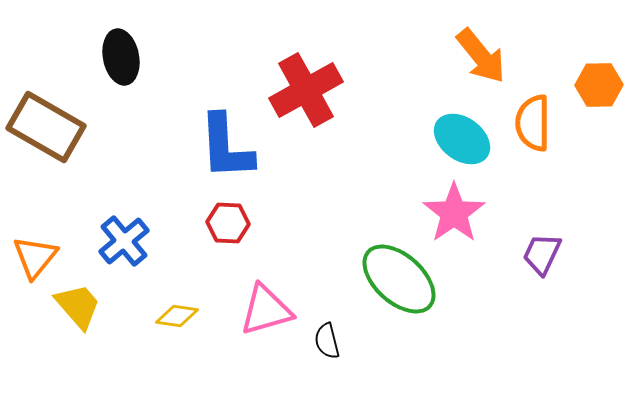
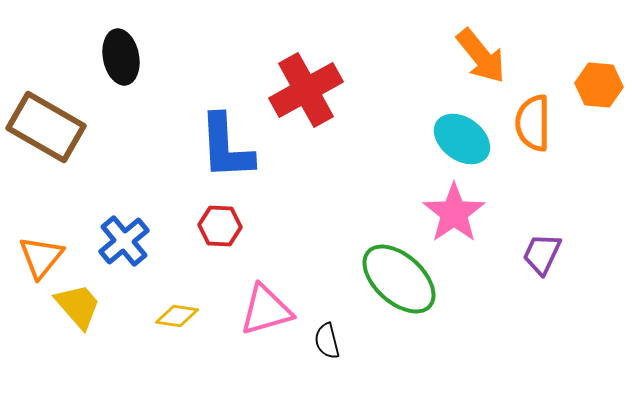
orange hexagon: rotated 6 degrees clockwise
red hexagon: moved 8 px left, 3 px down
orange triangle: moved 6 px right
